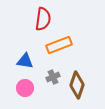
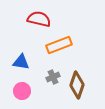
red semicircle: moved 4 px left; rotated 85 degrees counterclockwise
blue triangle: moved 4 px left, 1 px down
pink circle: moved 3 px left, 3 px down
